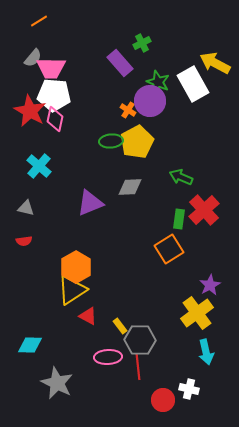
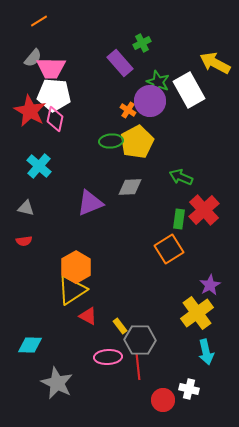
white rectangle: moved 4 px left, 6 px down
